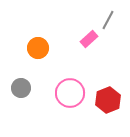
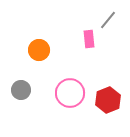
gray line: rotated 12 degrees clockwise
pink rectangle: rotated 54 degrees counterclockwise
orange circle: moved 1 px right, 2 px down
gray circle: moved 2 px down
